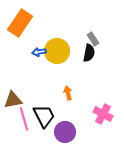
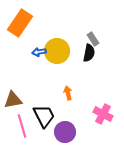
pink line: moved 2 px left, 7 px down
